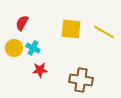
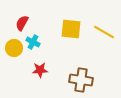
cyan cross: moved 6 px up
